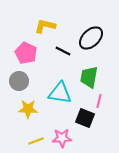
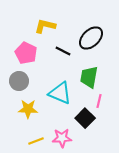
cyan triangle: rotated 15 degrees clockwise
black square: rotated 24 degrees clockwise
